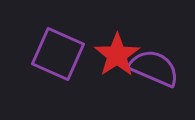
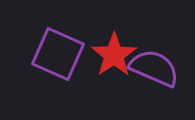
red star: moved 3 px left
